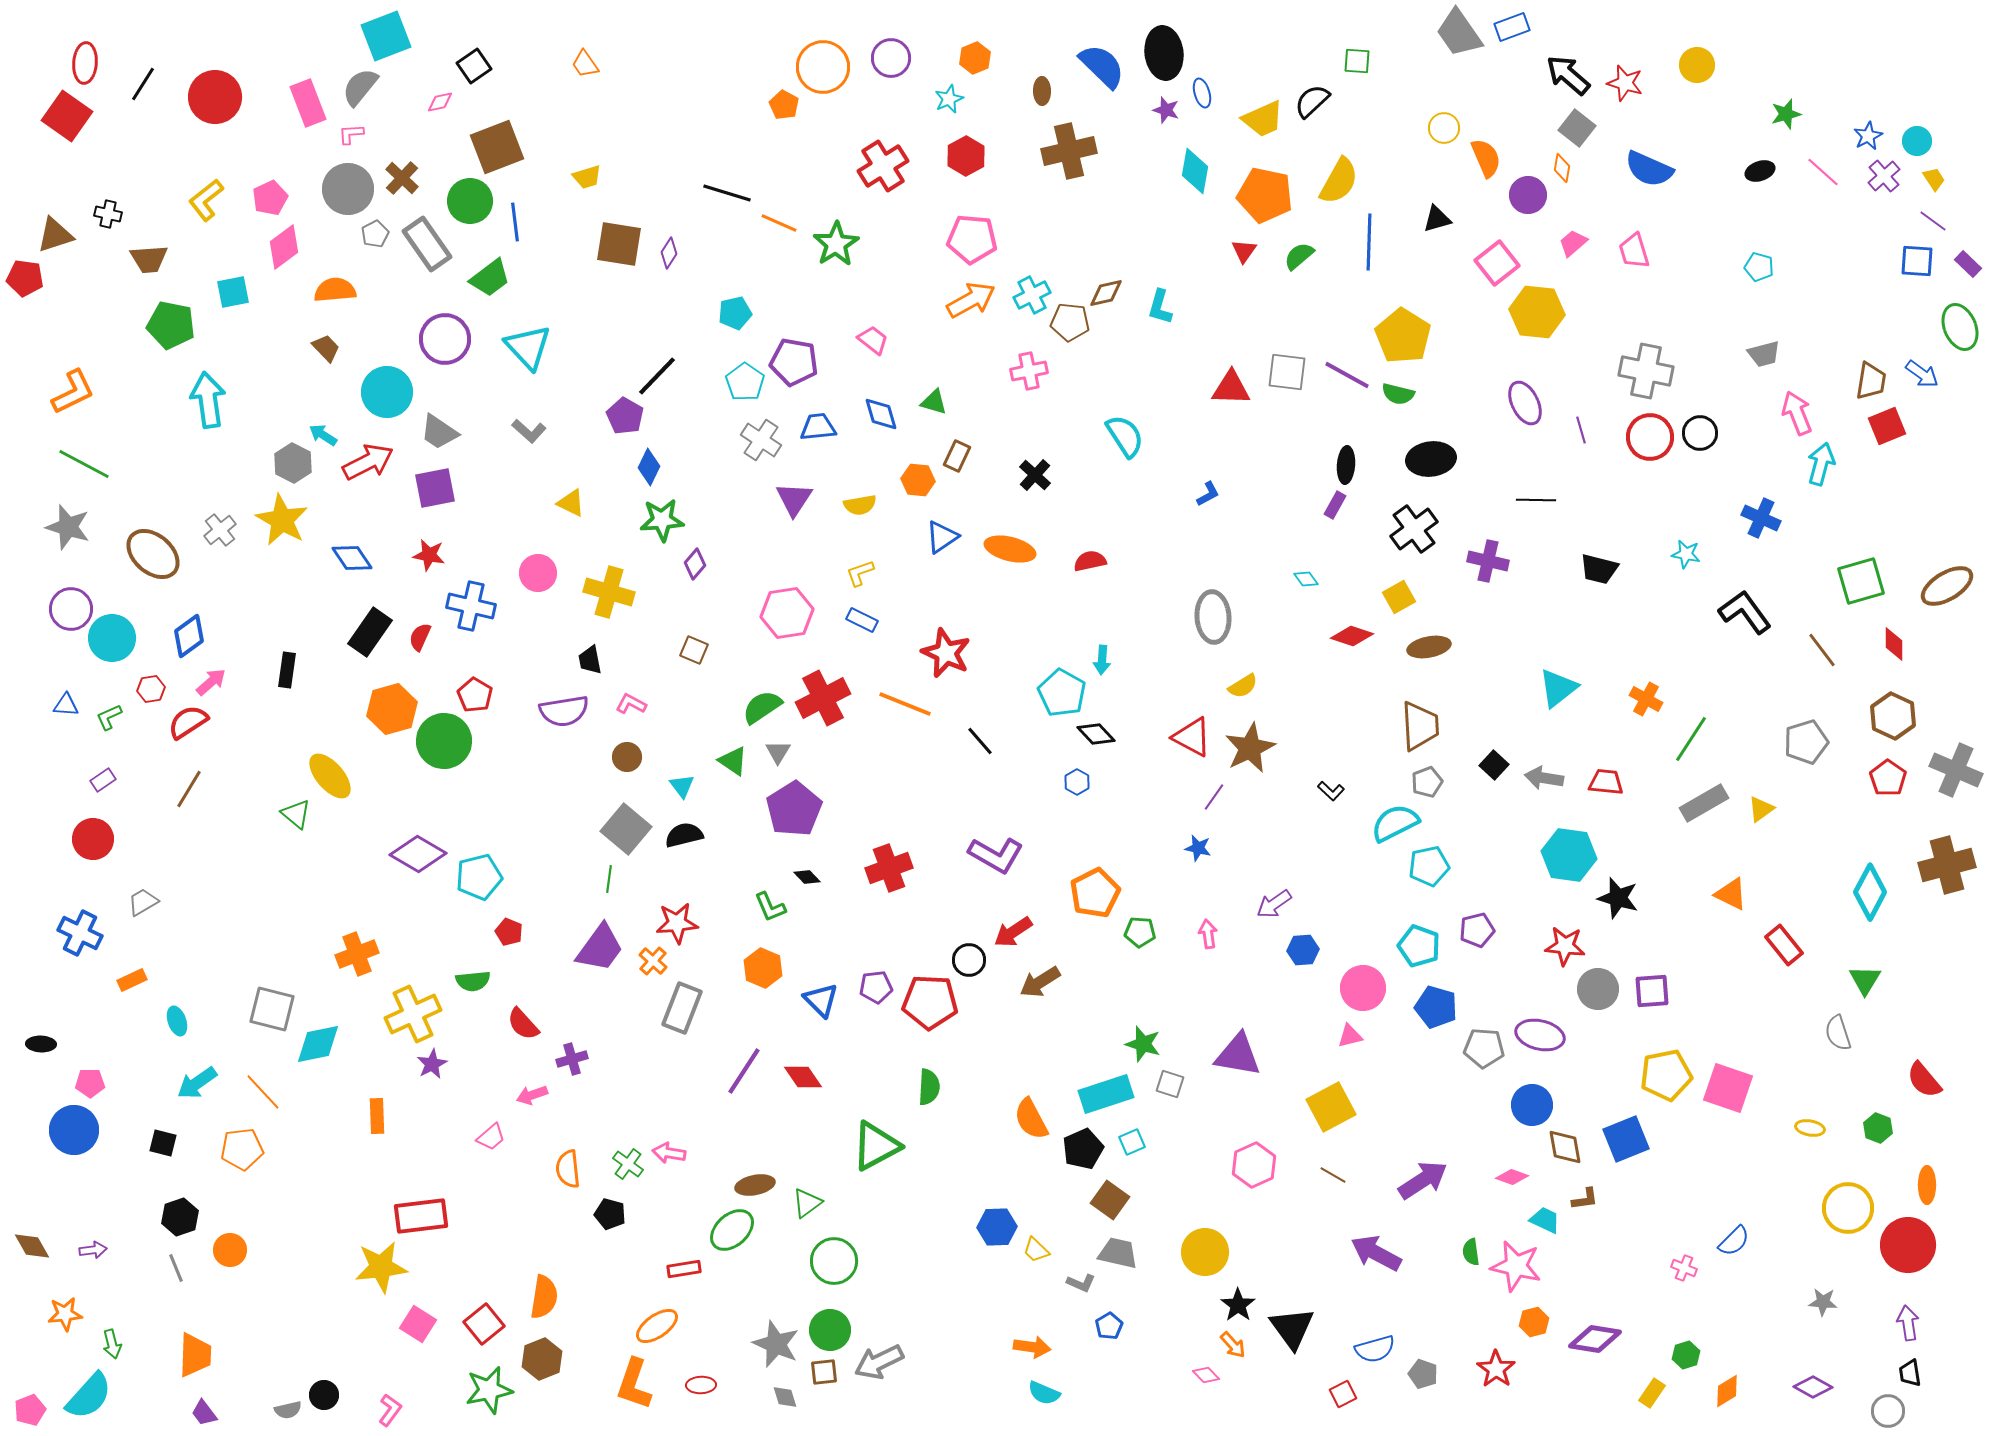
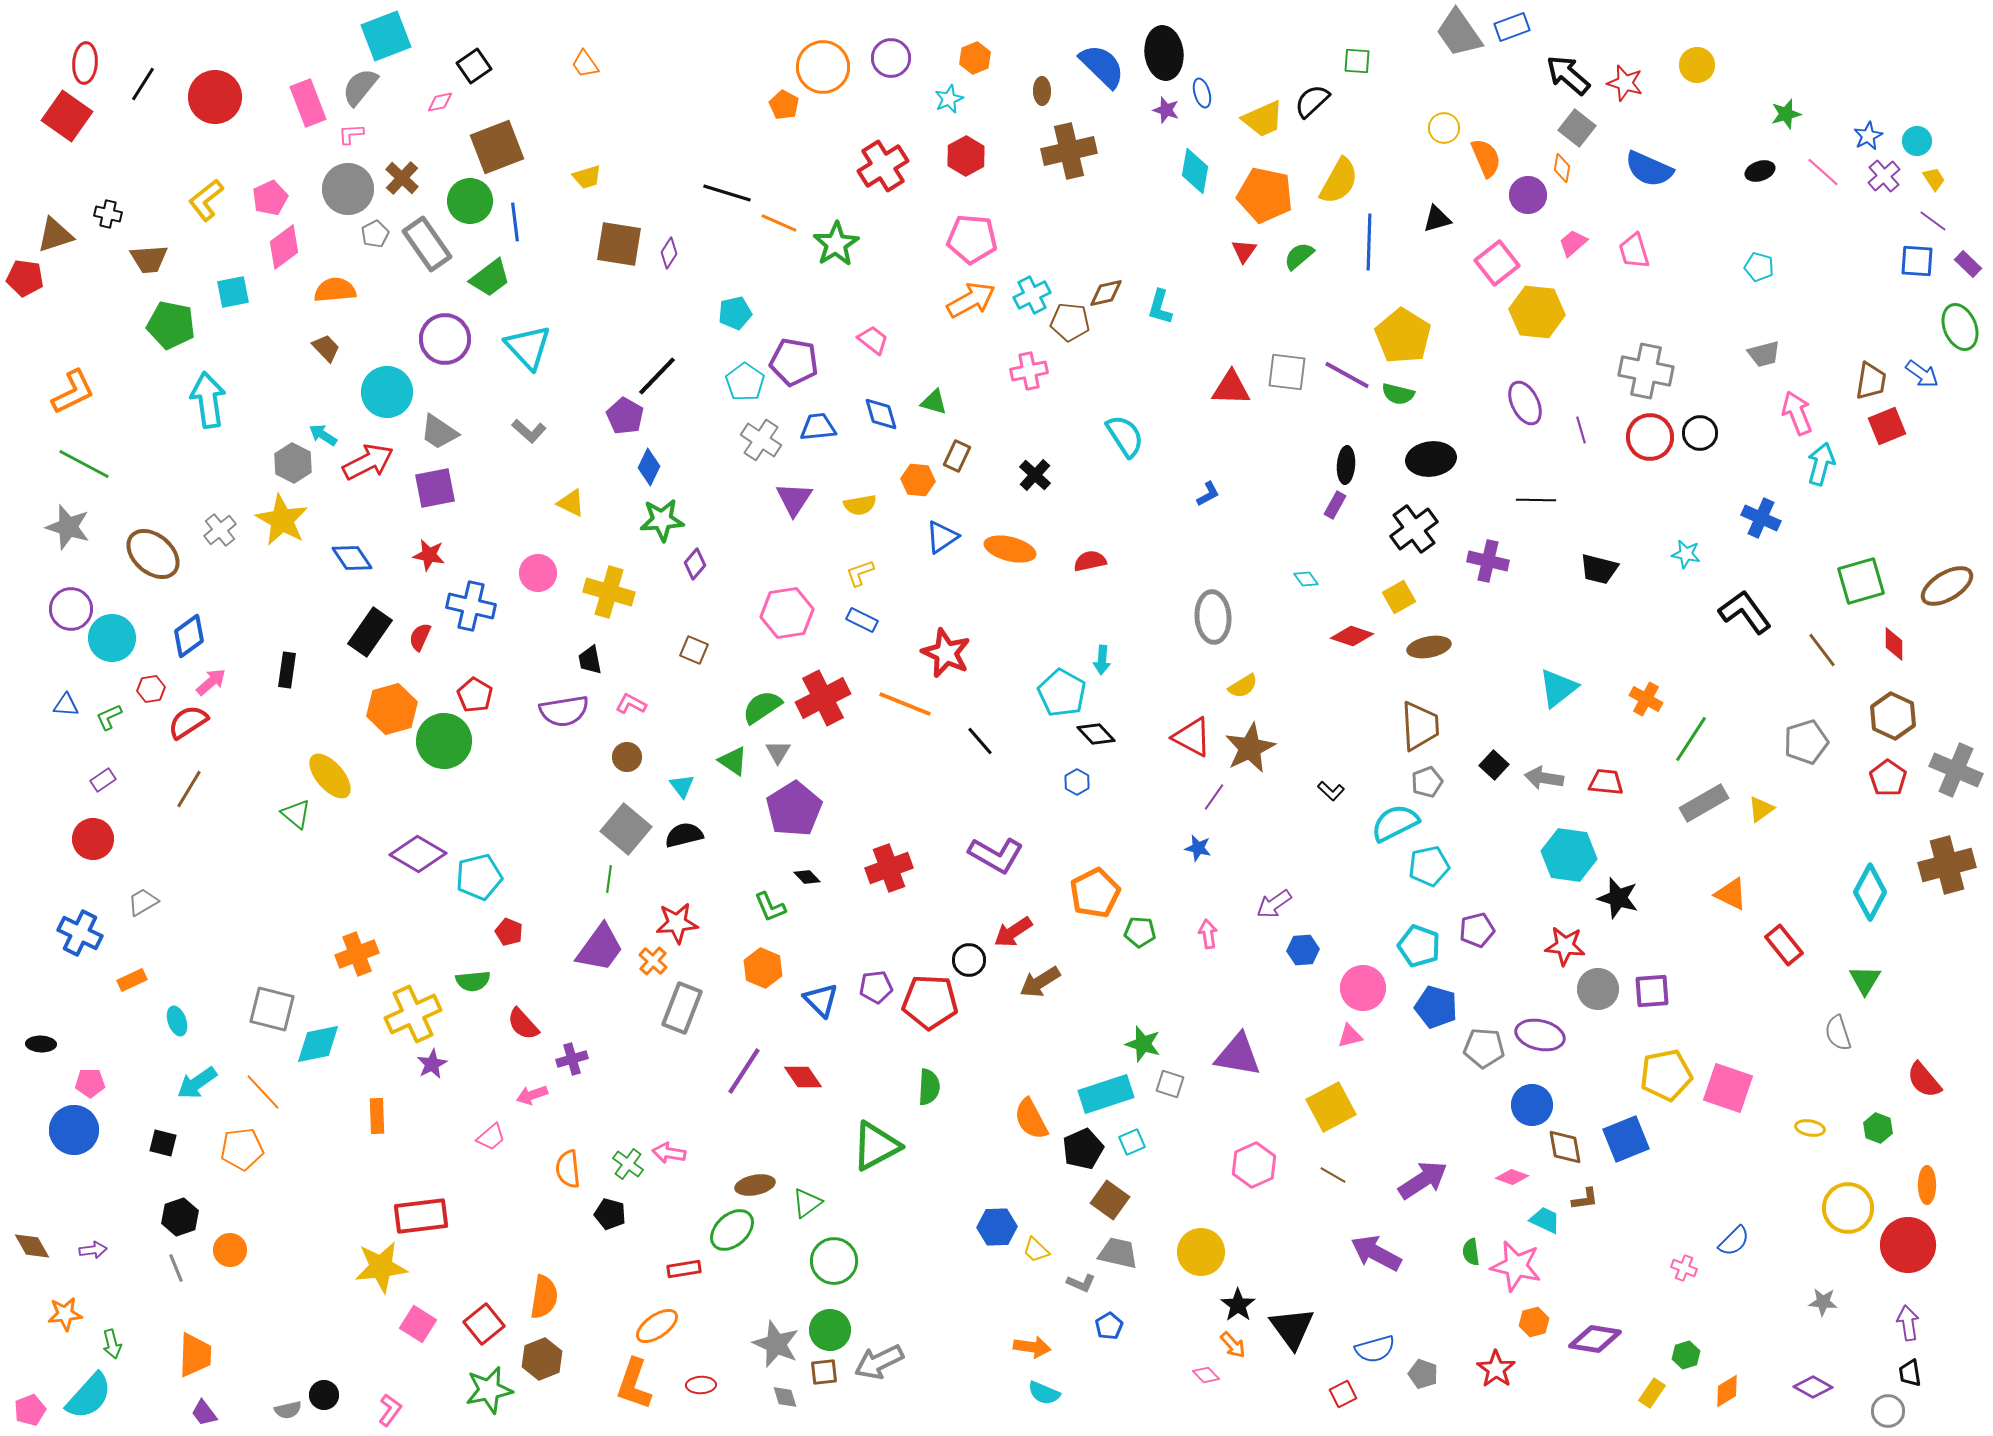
yellow circle at (1205, 1252): moved 4 px left
